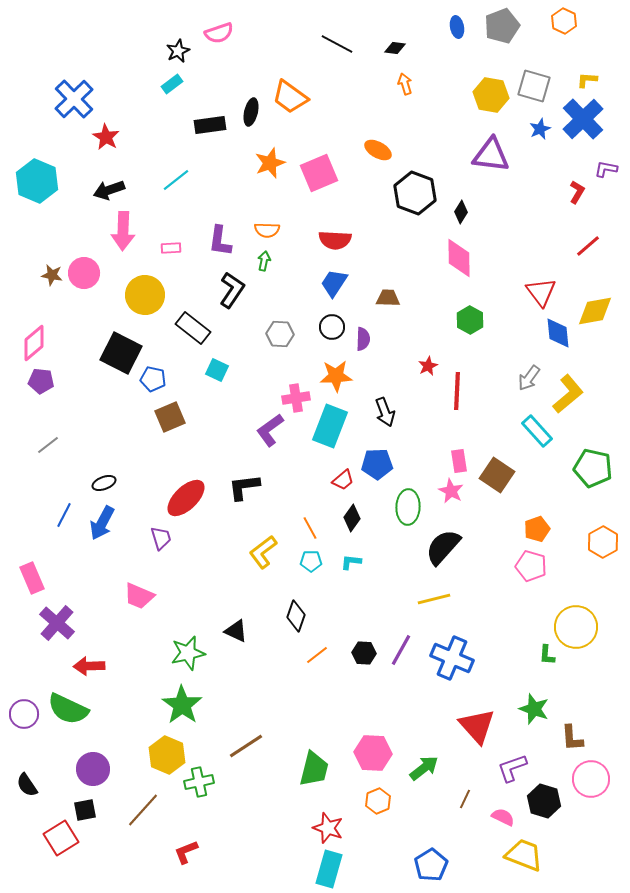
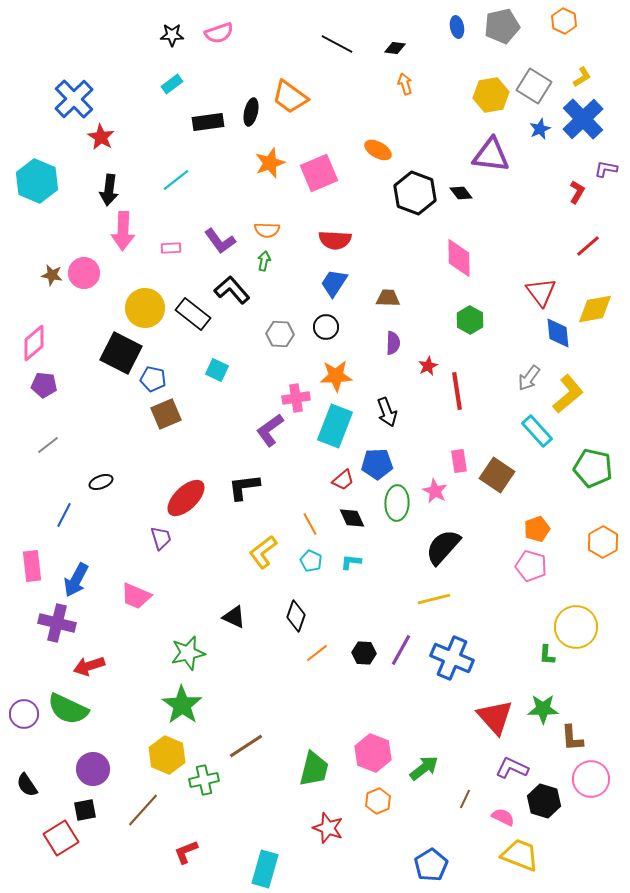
gray pentagon at (502, 26): rotated 8 degrees clockwise
black star at (178, 51): moved 6 px left, 16 px up; rotated 25 degrees clockwise
yellow L-shape at (587, 80): moved 5 px left, 3 px up; rotated 145 degrees clockwise
gray square at (534, 86): rotated 16 degrees clockwise
yellow hexagon at (491, 95): rotated 20 degrees counterclockwise
black rectangle at (210, 125): moved 2 px left, 3 px up
red star at (106, 137): moved 5 px left
black arrow at (109, 190): rotated 64 degrees counterclockwise
black diamond at (461, 212): moved 19 px up; rotated 70 degrees counterclockwise
purple L-shape at (220, 241): rotated 44 degrees counterclockwise
black L-shape at (232, 290): rotated 75 degrees counterclockwise
yellow circle at (145, 295): moved 13 px down
yellow diamond at (595, 311): moved 2 px up
black circle at (332, 327): moved 6 px left
black rectangle at (193, 328): moved 14 px up
purple semicircle at (363, 339): moved 30 px right, 4 px down
purple pentagon at (41, 381): moved 3 px right, 4 px down
red line at (457, 391): rotated 12 degrees counterclockwise
black arrow at (385, 412): moved 2 px right
brown square at (170, 417): moved 4 px left, 3 px up
cyan rectangle at (330, 426): moved 5 px right
black ellipse at (104, 483): moved 3 px left, 1 px up
pink star at (451, 491): moved 16 px left
green ellipse at (408, 507): moved 11 px left, 4 px up
black diamond at (352, 518): rotated 60 degrees counterclockwise
blue arrow at (102, 523): moved 26 px left, 57 px down
orange line at (310, 528): moved 4 px up
cyan pentagon at (311, 561): rotated 25 degrees clockwise
pink rectangle at (32, 578): moved 12 px up; rotated 16 degrees clockwise
pink trapezoid at (139, 596): moved 3 px left
purple cross at (57, 623): rotated 27 degrees counterclockwise
black triangle at (236, 631): moved 2 px left, 14 px up
orange line at (317, 655): moved 2 px up
red arrow at (89, 666): rotated 16 degrees counterclockwise
green star at (534, 709): moved 9 px right; rotated 20 degrees counterclockwise
red triangle at (477, 726): moved 18 px right, 9 px up
pink hexagon at (373, 753): rotated 18 degrees clockwise
purple L-shape at (512, 768): rotated 44 degrees clockwise
green cross at (199, 782): moved 5 px right, 2 px up
yellow trapezoid at (524, 855): moved 4 px left
cyan rectangle at (329, 869): moved 64 px left
